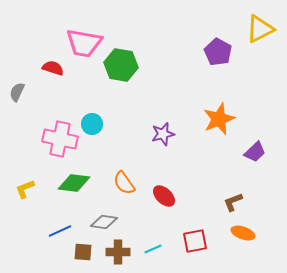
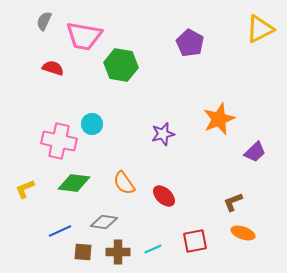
pink trapezoid: moved 7 px up
purple pentagon: moved 28 px left, 9 px up
gray semicircle: moved 27 px right, 71 px up
pink cross: moved 1 px left, 2 px down
